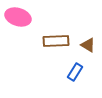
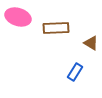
brown rectangle: moved 13 px up
brown triangle: moved 3 px right, 2 px up
